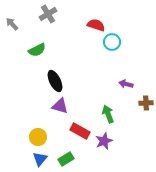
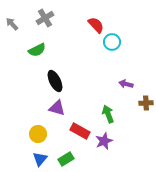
gray cross: moved 3 px left, 4 px down
red semicircle: rotated 30 degrees clockwise
purple triangle: moved 3 px left, 2 px down
yellow circle: moved 3 px up
